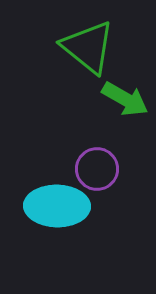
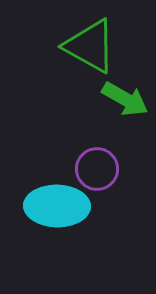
green triangle: moved 2 px right, 1 px up; rotated 10 degrees counterclockwise
